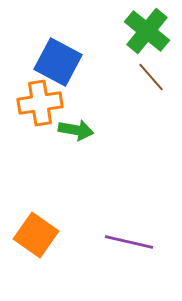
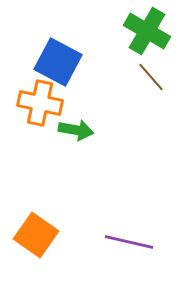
green cross: rotated 9 degrees counterclockwise
orange cross: rotated 21 degrees clockwise
